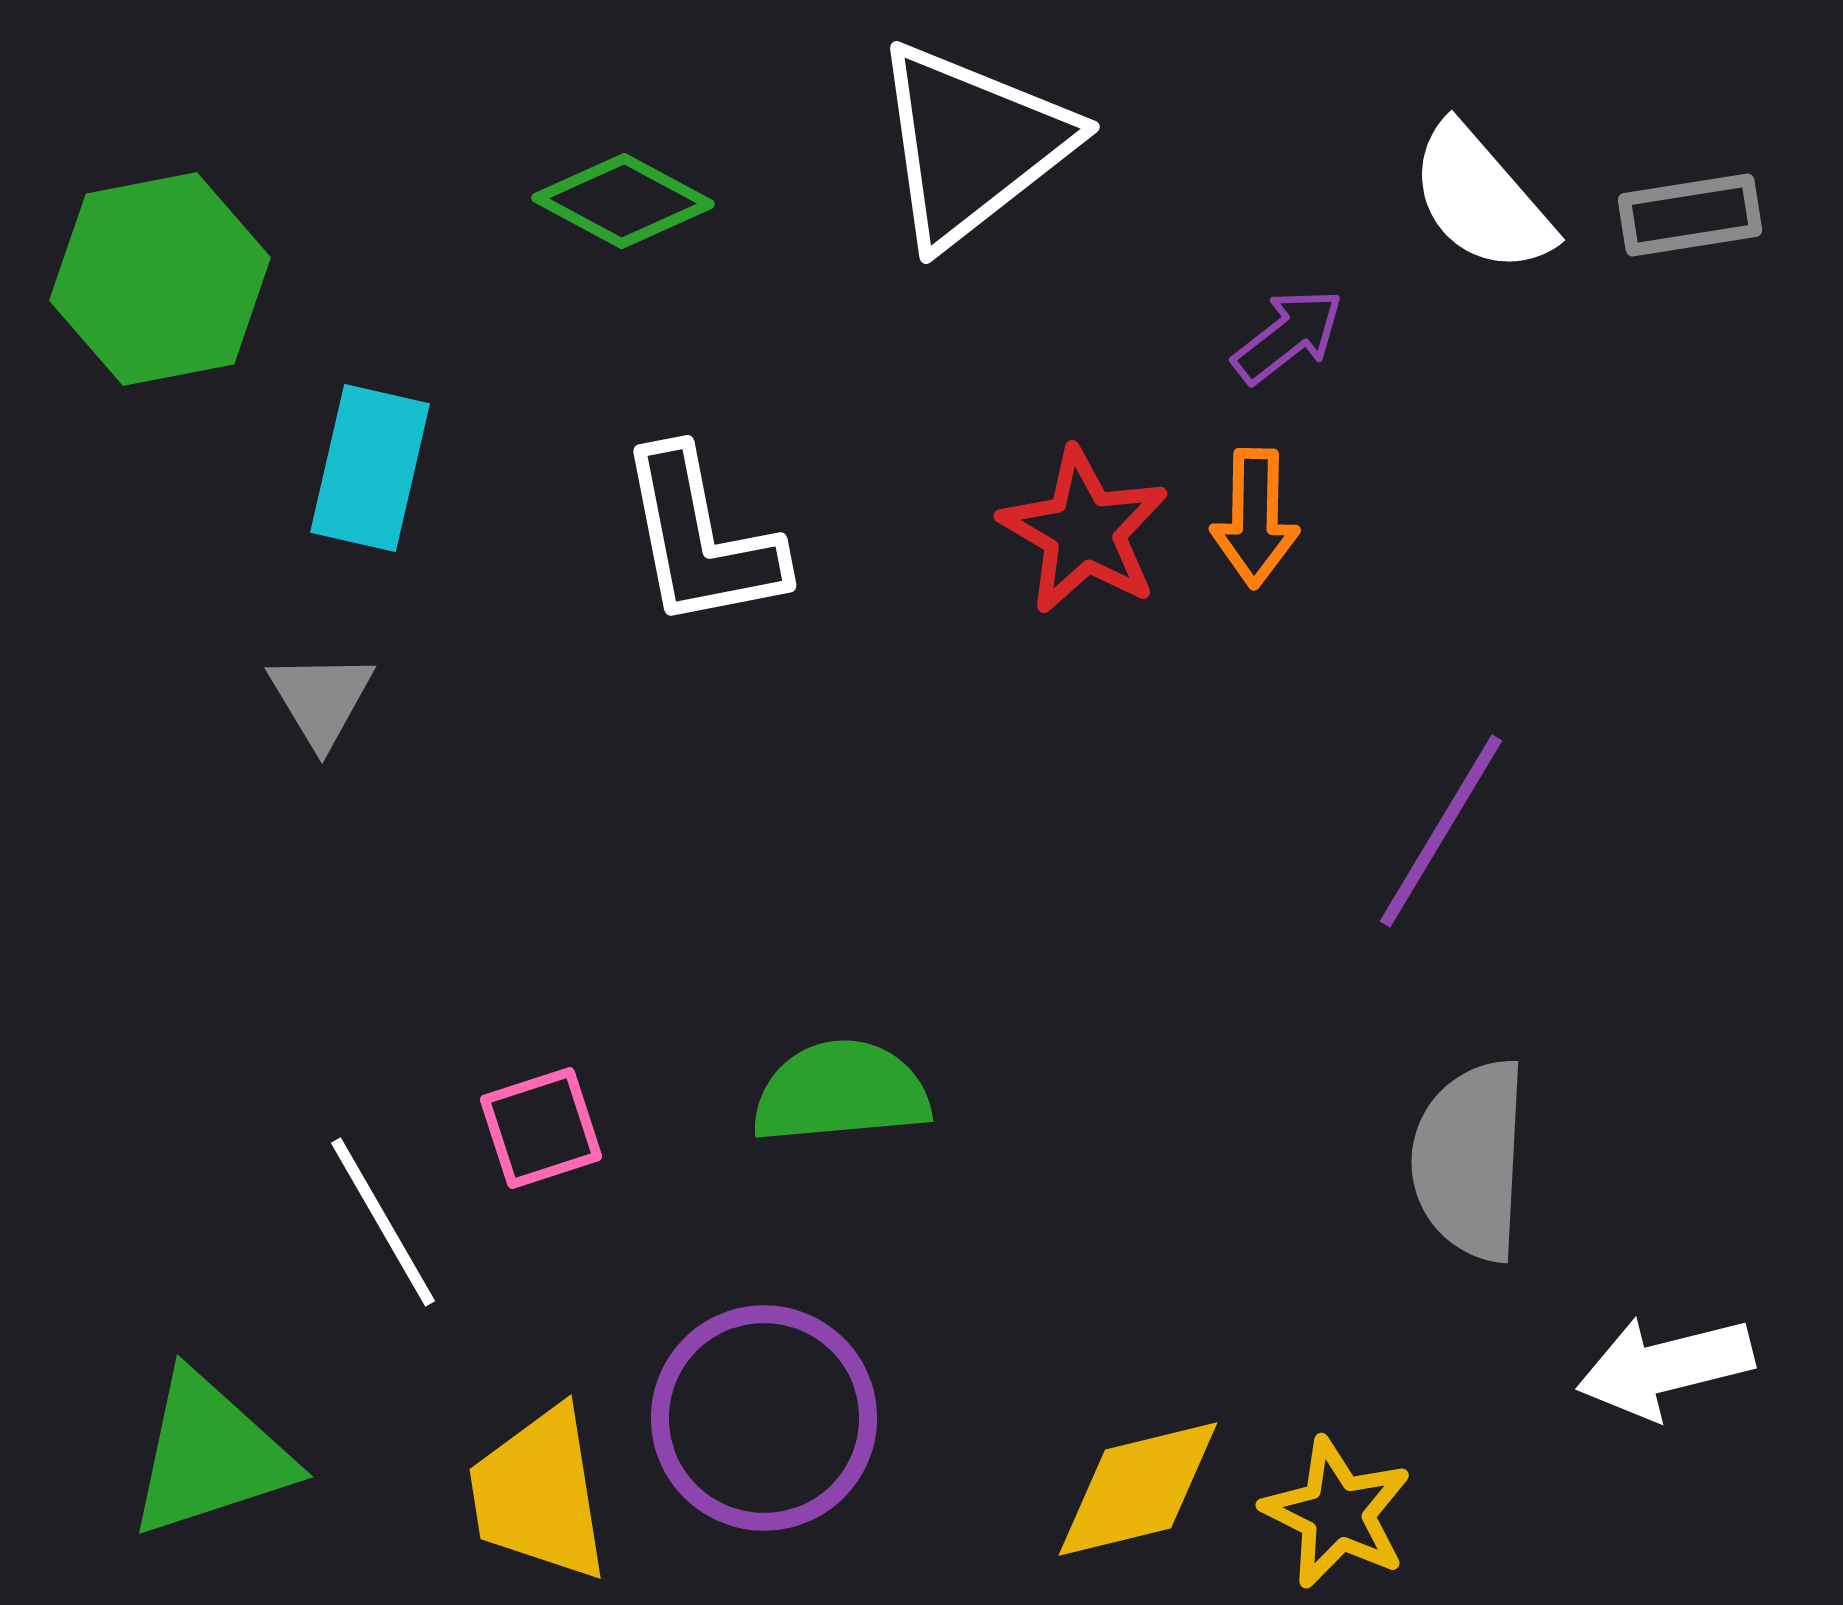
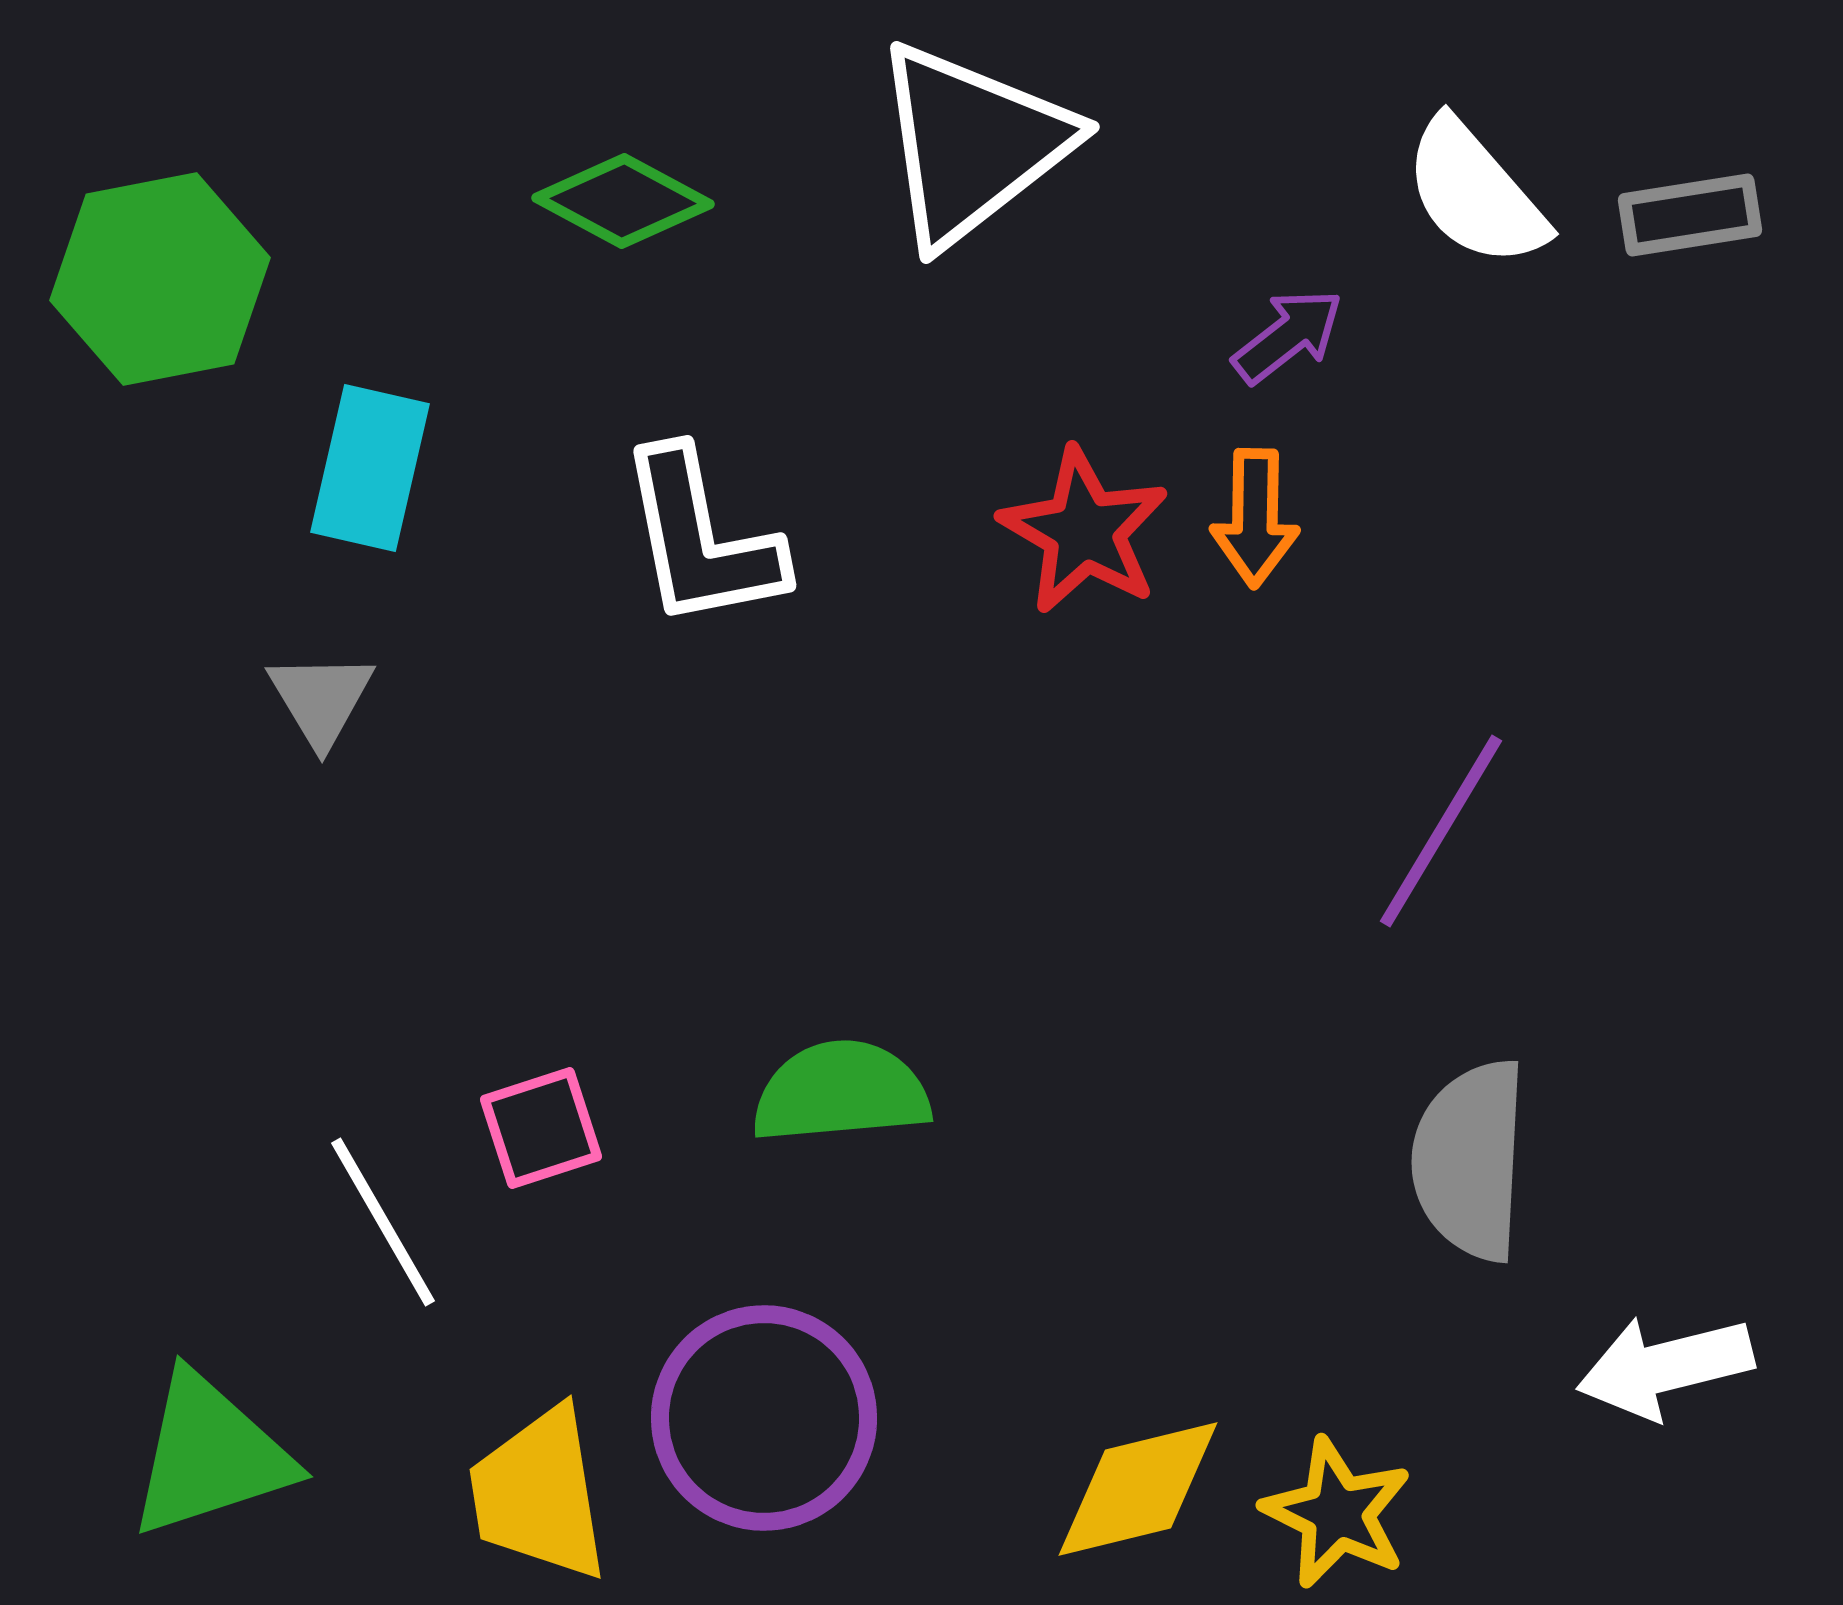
white semicircle: moved 6 px left, 6 px up
